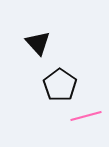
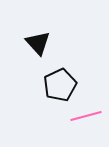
black pentagon: rotated 12 degrees clockwise
